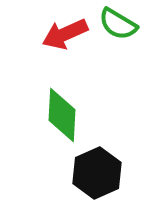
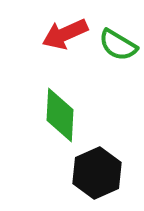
green semicircle: moved 21 px down
green diamond: moved 2 px left
